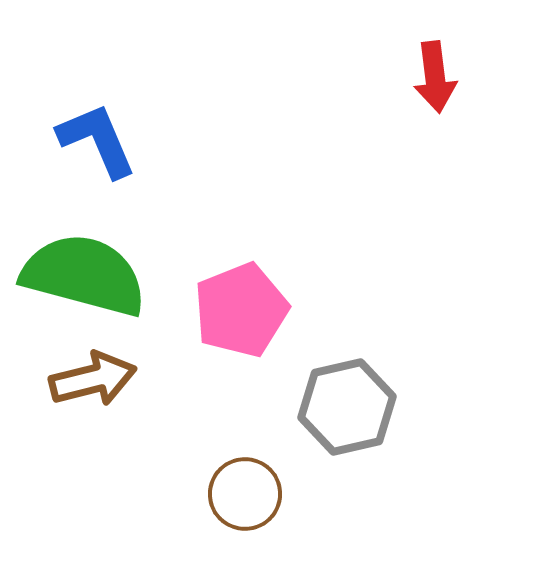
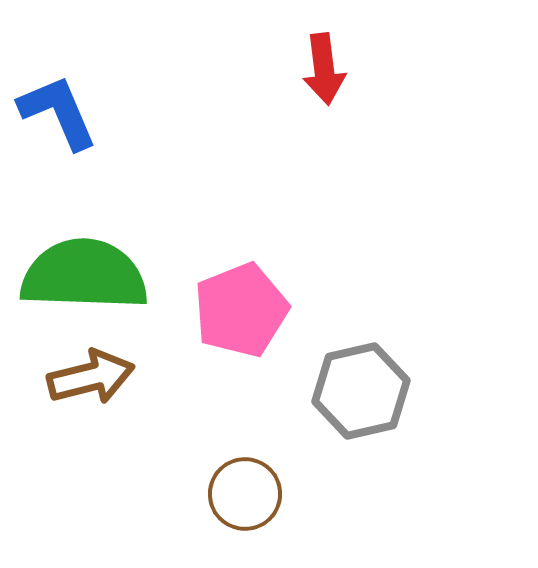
red arrow: moved 111 px left, 8 px up
blue L-shape: moved 39 px left, 28 px up
green semicircle: rotated 13 degrees counterclockwise
brown arrow: moved 2 px left, 2 px up
gray hexagon: moved 14 px right, 16 px up
